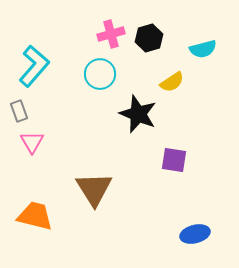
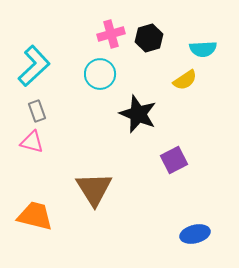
cyan semicircle: rotated 12 degrees clockwise
cyan L-shape: rotated 6 degrees clockwise
yellow semicircle: moved 13 px right, 2 px up
gray rectangle: moved 18 px right
pink triangle: rotated 45 degrees counterclockwise
purple square: rotated 36 degrees counterclockwise
